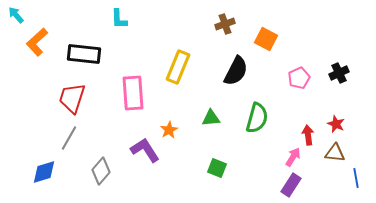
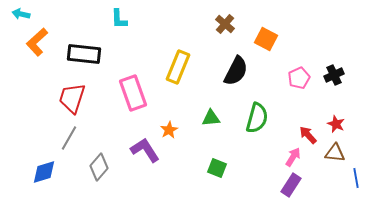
cyan arrow: moved 5 px right, 1 px up; rotated 36 degrees counterclockwise
brown cross: rotated 30 degrees counterclockwise
black cross: moved 5 px left, 2 px down
pink rectangle: rotated 16 degrees counterclockwise
red arrow: rotated 36 degrees counterclockwise
gray diamond: moved 2 px left, 4 px up
